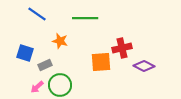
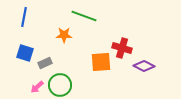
blue line: moved 13 px left, 3 px down; rotated 66 degrees clockwise
green line: moved 1 px left, 2 px up; rotated 20 degrees clockwise
orange star: moved 4 px right, 6 px up; rotated 14 degrees counterclockwise
red cross: rotated 30 degrees clockwise
gray rectangle: moved 2 px up
